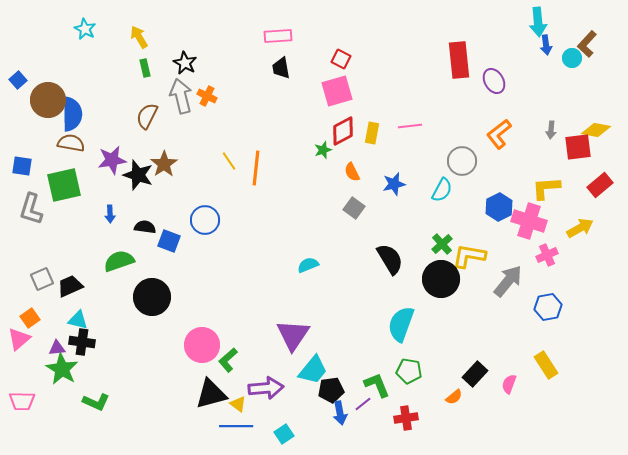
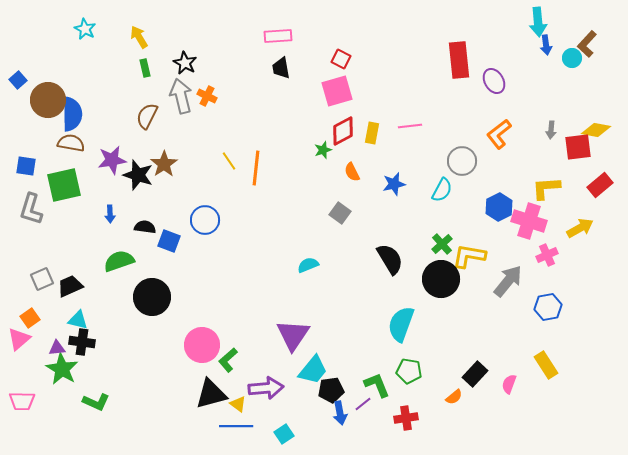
blue square at (22, 166): moved 4 px right
gray square at (354, 208): moved 14 px left, 5 px down
